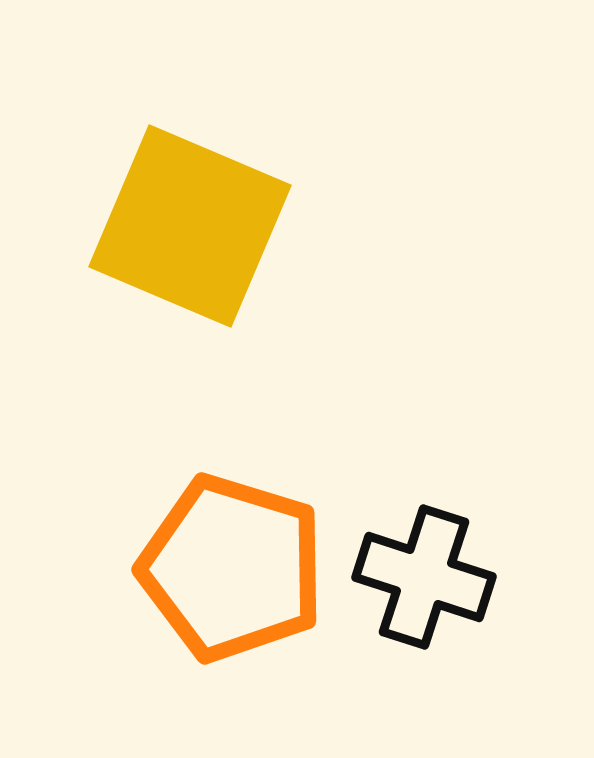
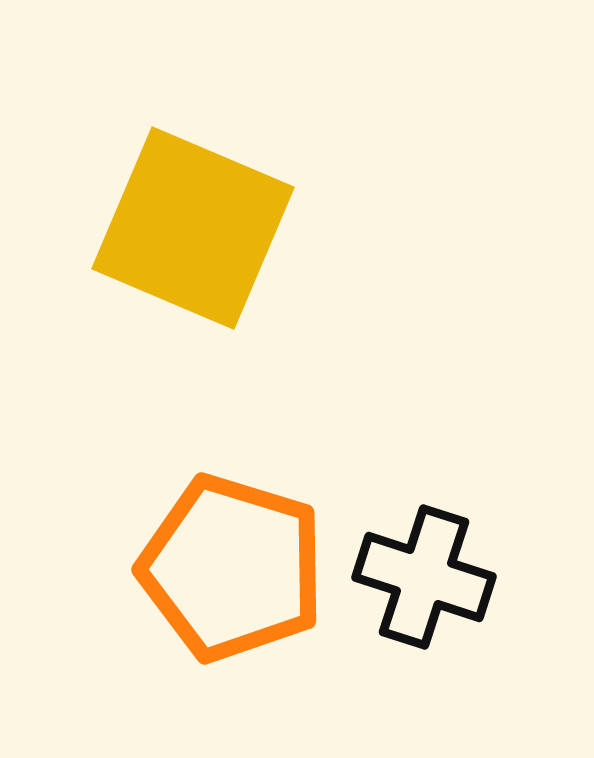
yellow square: moved 3 px right, 2 px down
